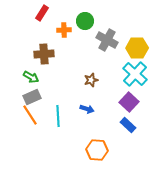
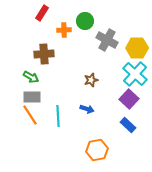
gray rectangle: rotated 24 degrees clockwise
purple square: moved 3 px up
orange hexagon: rotated 15 degrees counterclockwise
